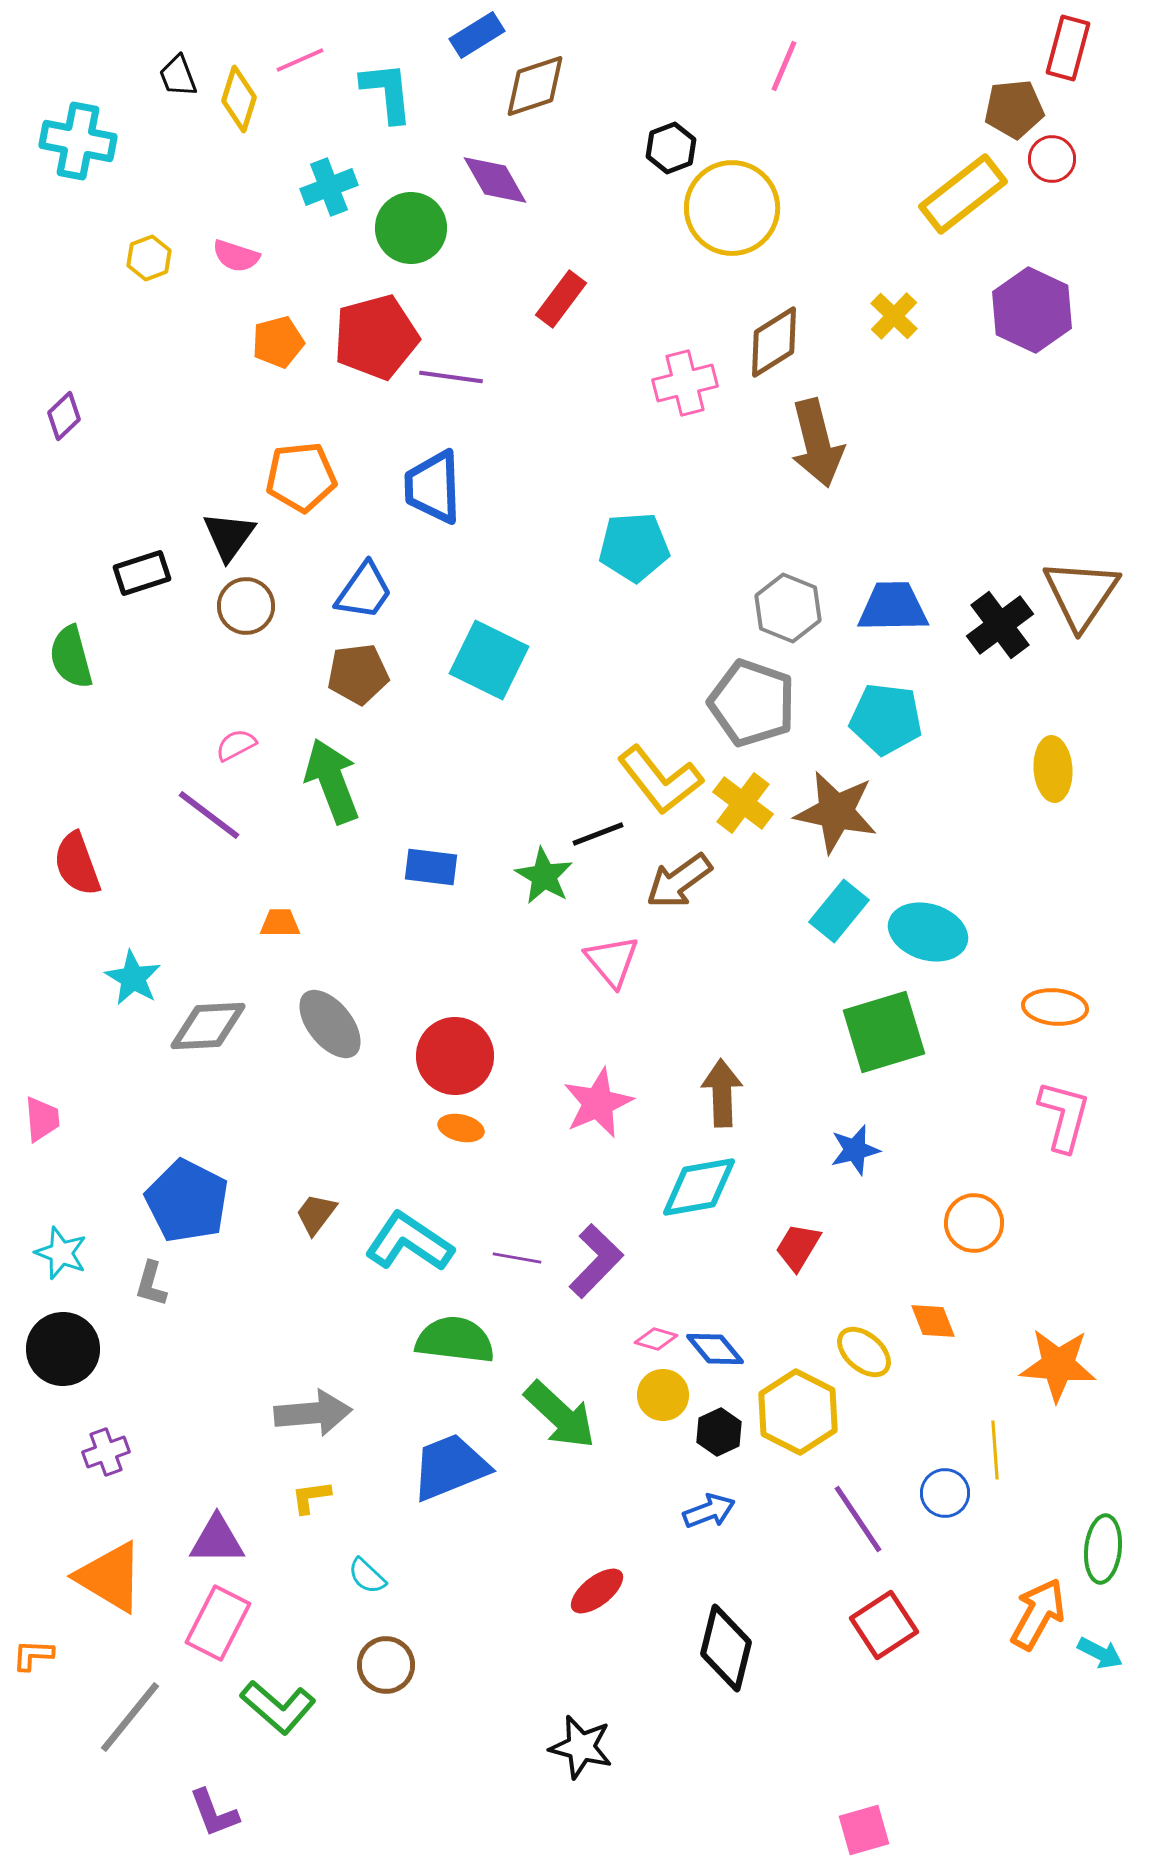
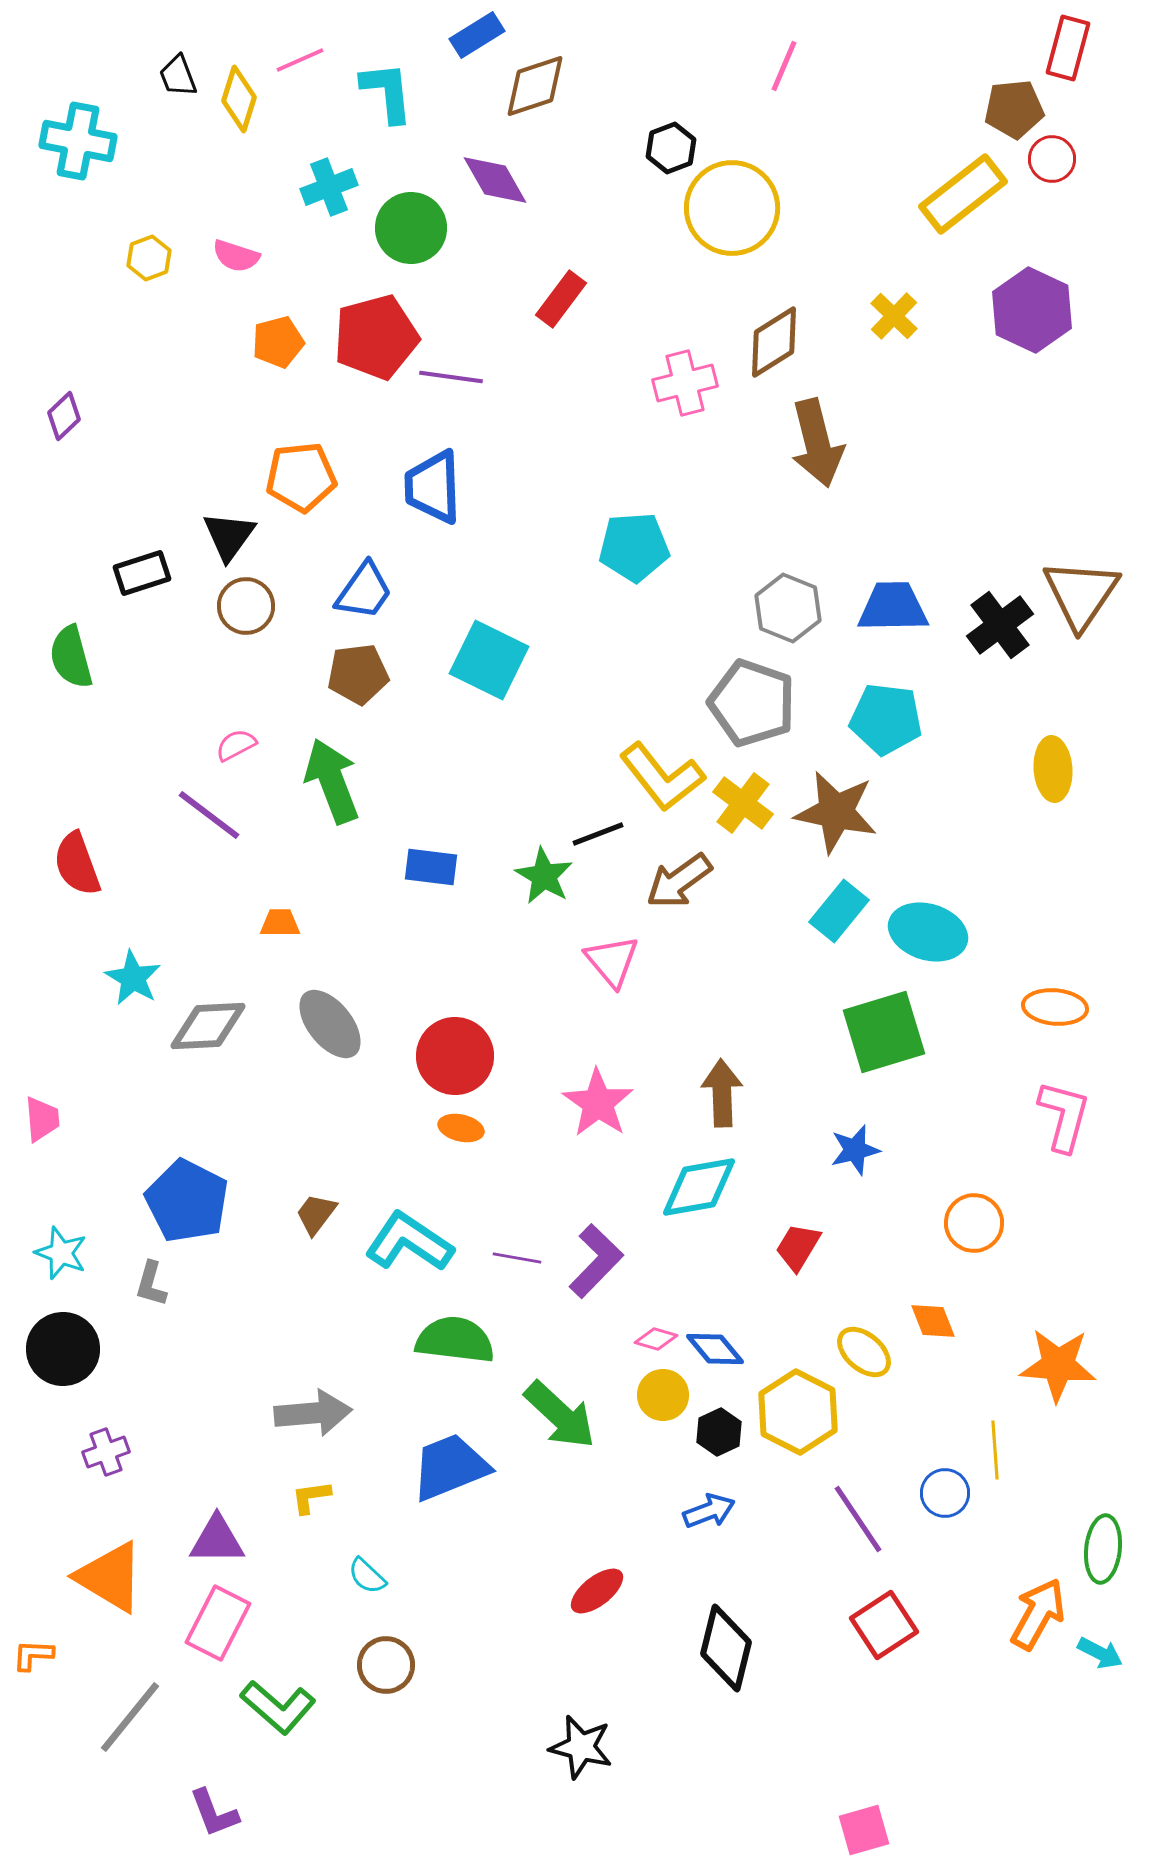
yellow L-shape at (660, 780): moved 2 px right, 3 px up
pink star at (598, 1103): rotated 14 degrees counterclockwise
